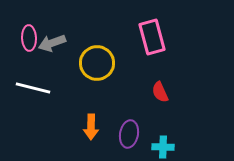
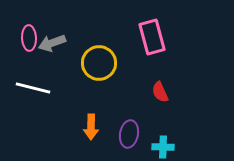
yellow circle: moved 2 px right
